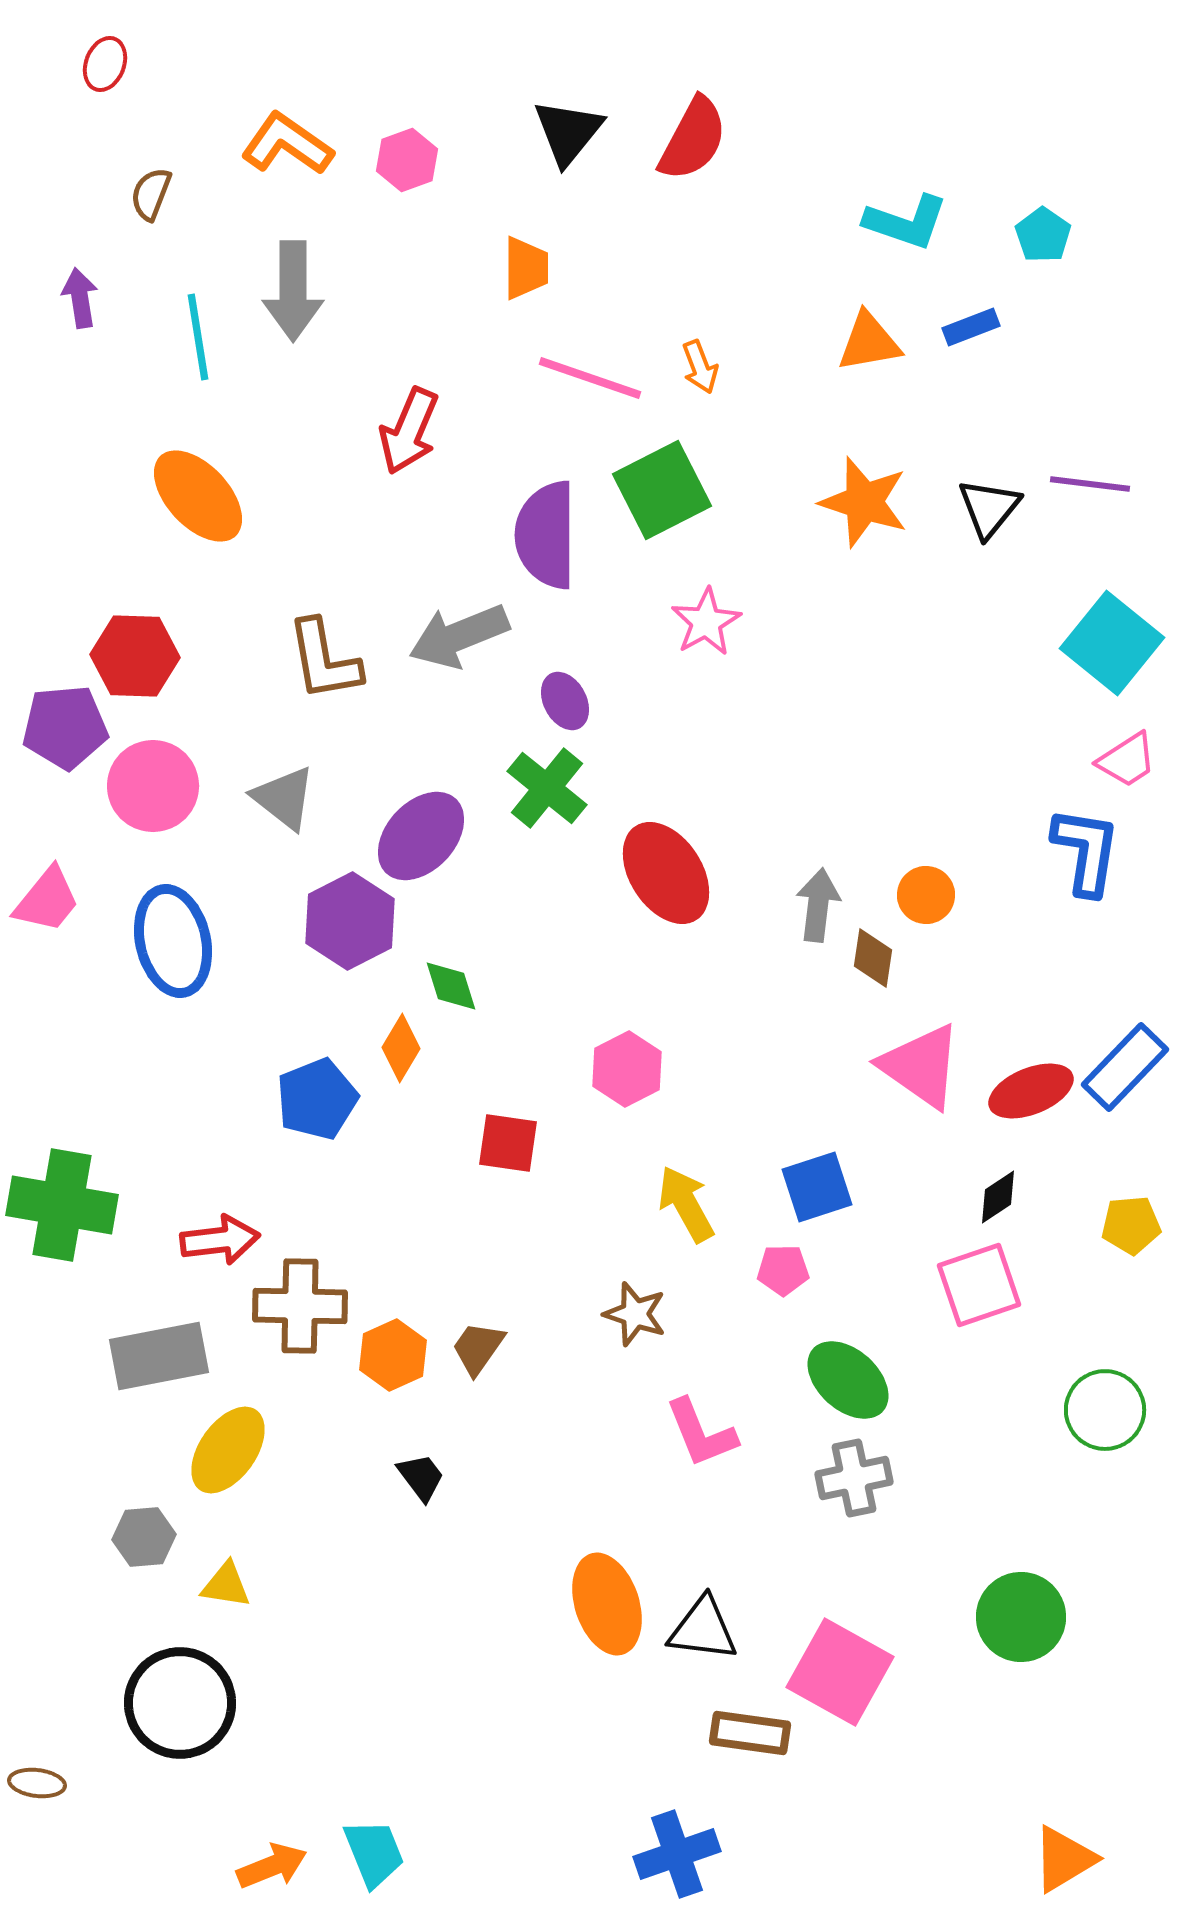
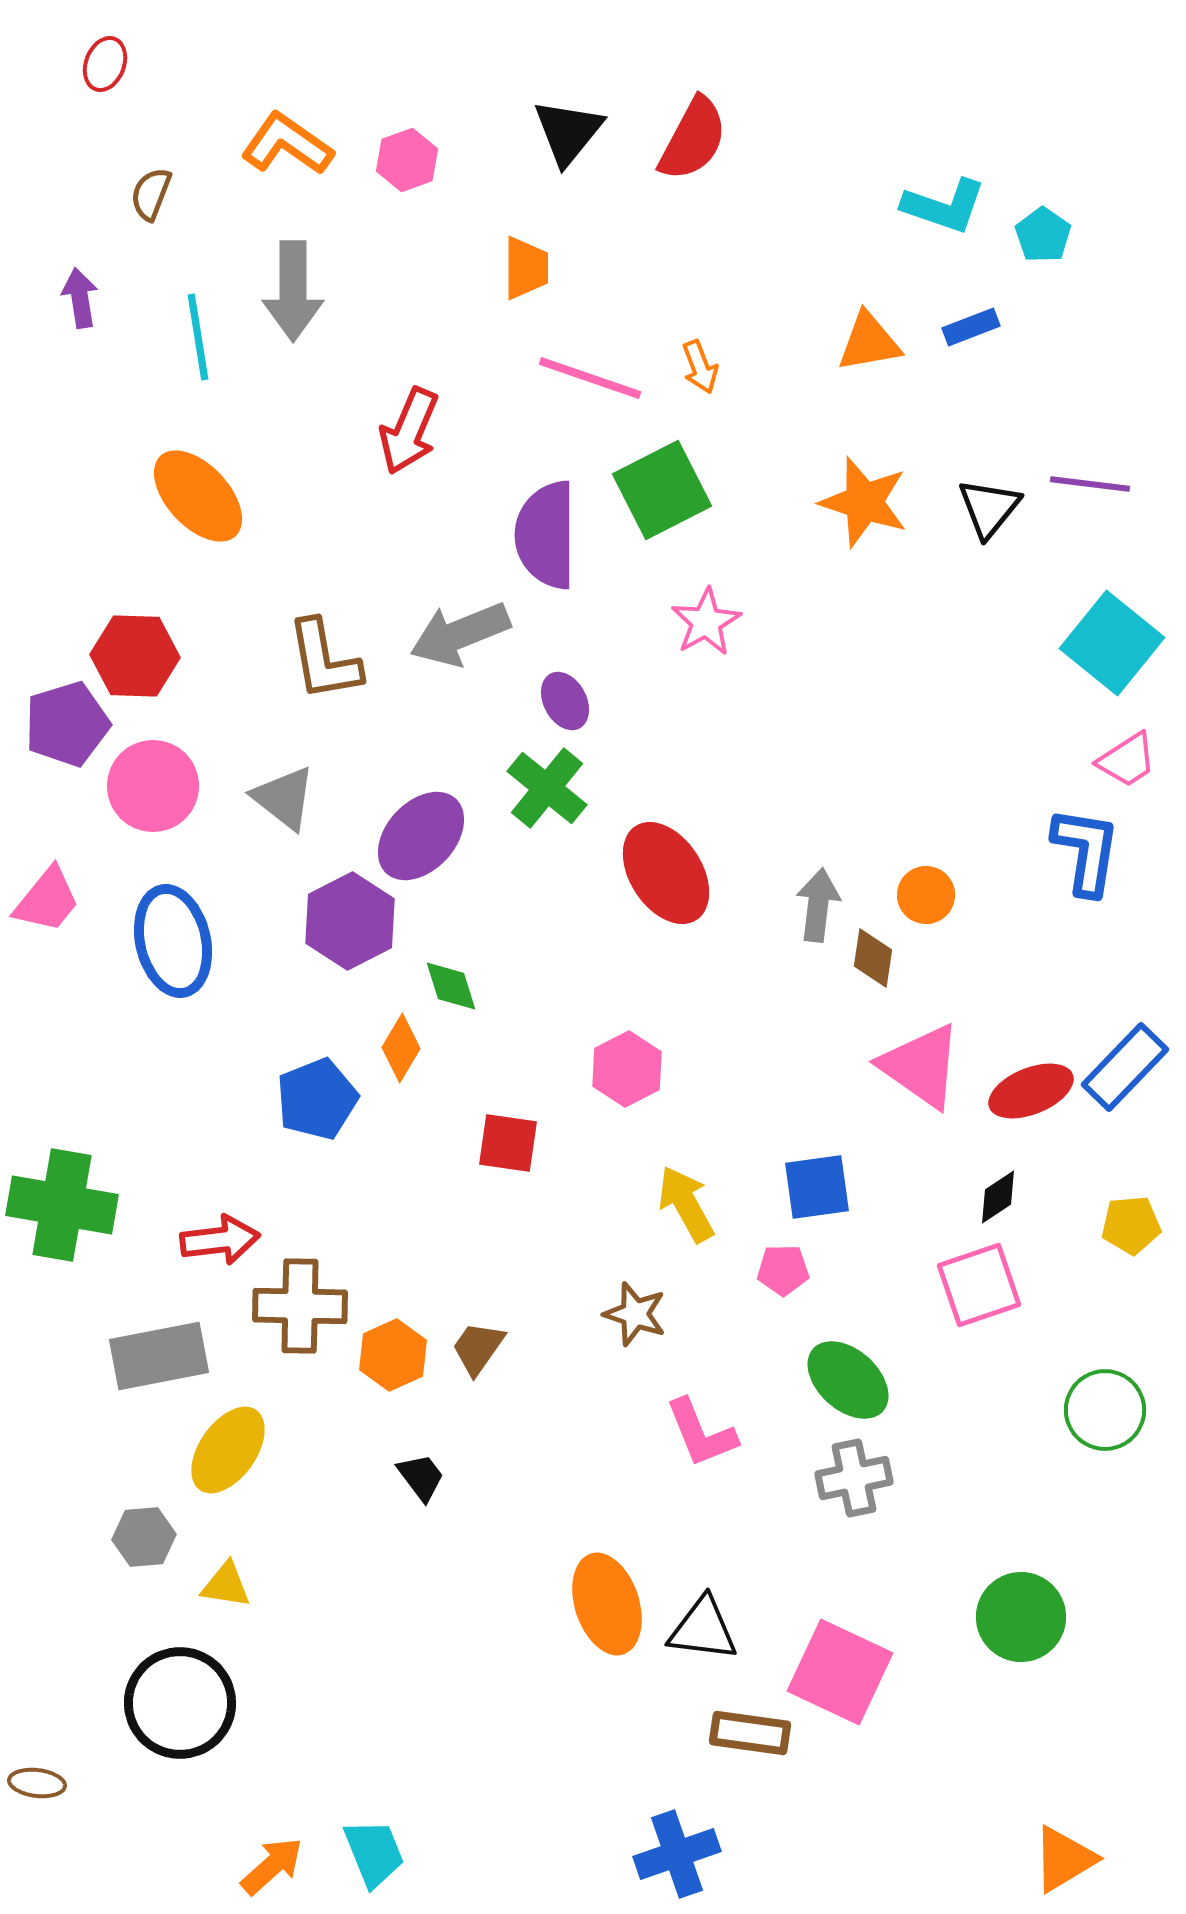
cyan L-shape at (906, 222): moved 38 px right, 16 px up
gray arrow at (459, 636): moved 1 px right, 2 px up
purple pentagon at (65, 727): moved 2 px right, 3 px up; rotated 12 degrees counterclockwise
blue square at (817, 1187): rotated 10 degrees clockwise
pink square at (840, 1672): rotated 4 degrees counterclockwise
orange arrow at (272, 1866): rotated 20 degrees counterclockwise
